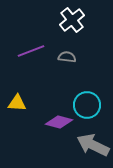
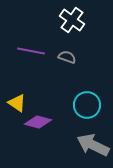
white cross: rotated 15 degrees counterclockwise
purple line: rotated 32 degrees clockwise
gray semicircle: rotated 12 degrees clockwise
yellow triangle: rotated 30 degrees clockwise
purple diamond: moved 21 px left
